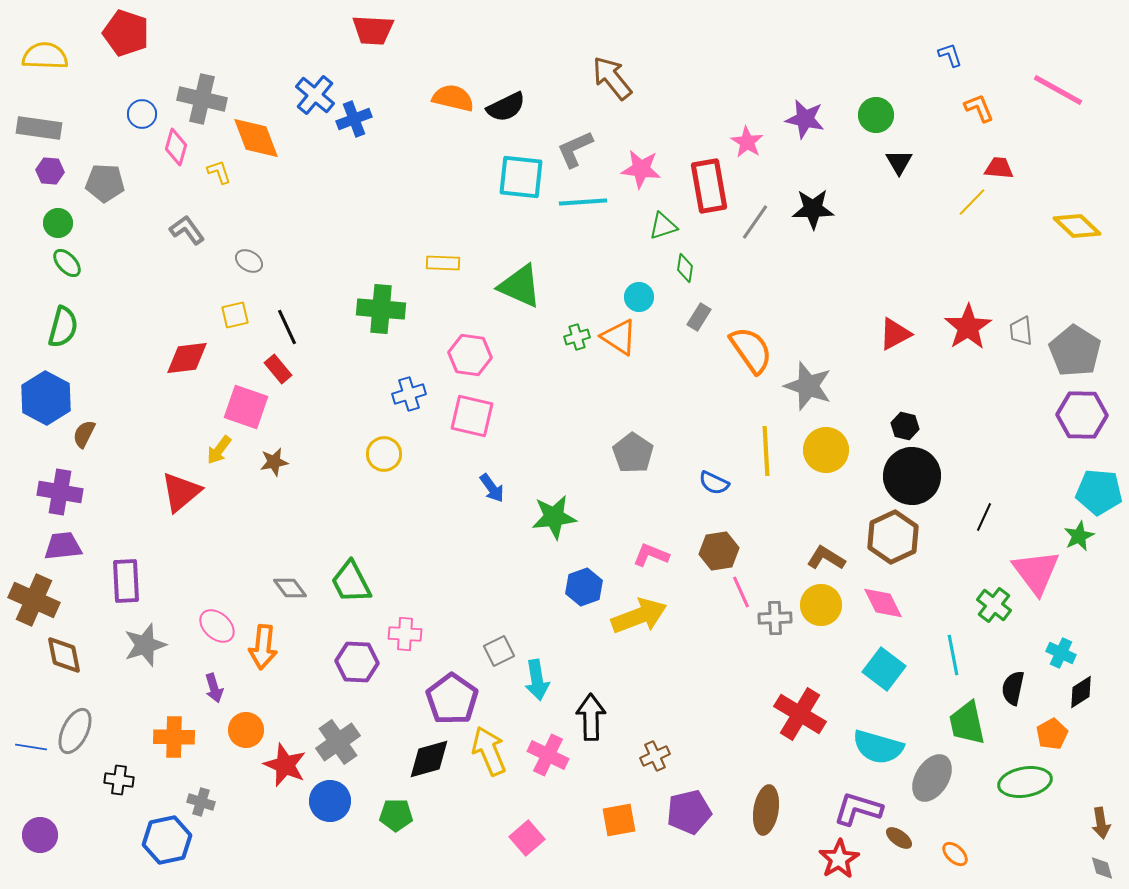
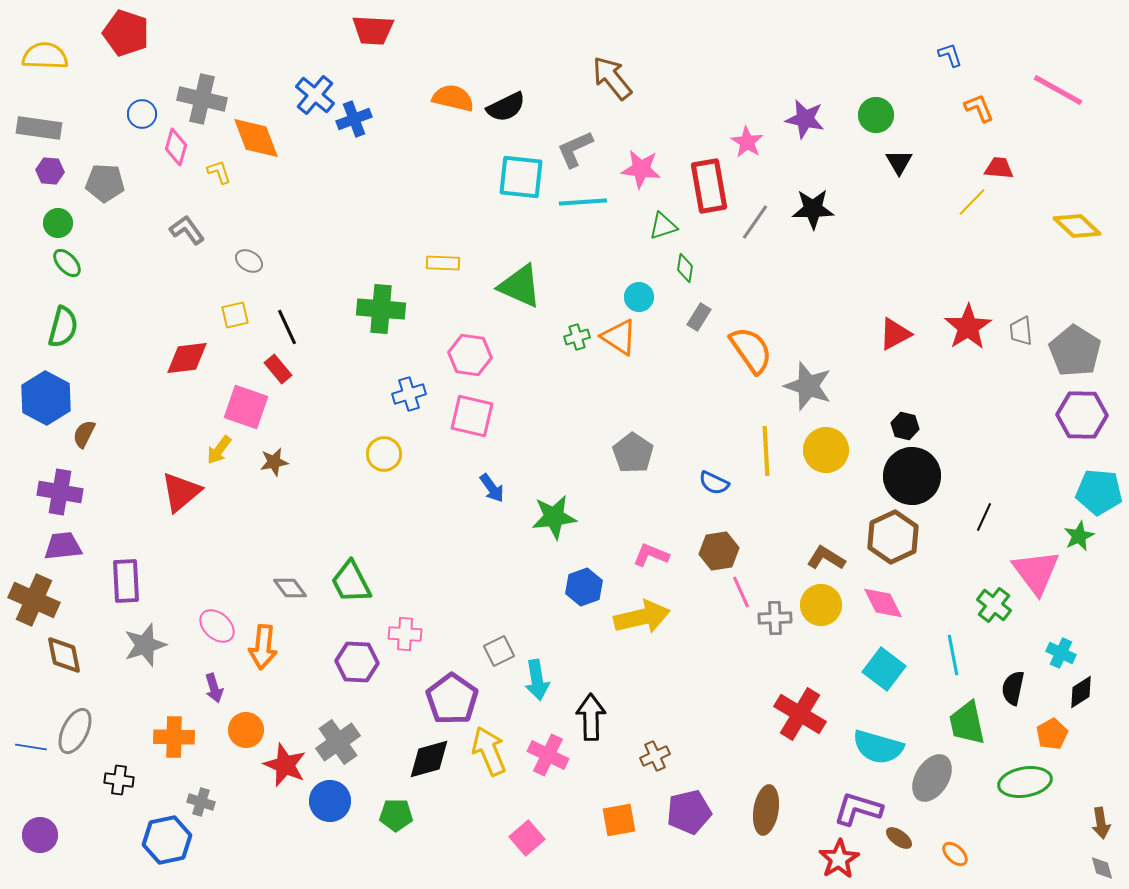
yellow arrow at (639, 616): moved 3 px right, 1 px down; rotated 8 degrees clockwise
